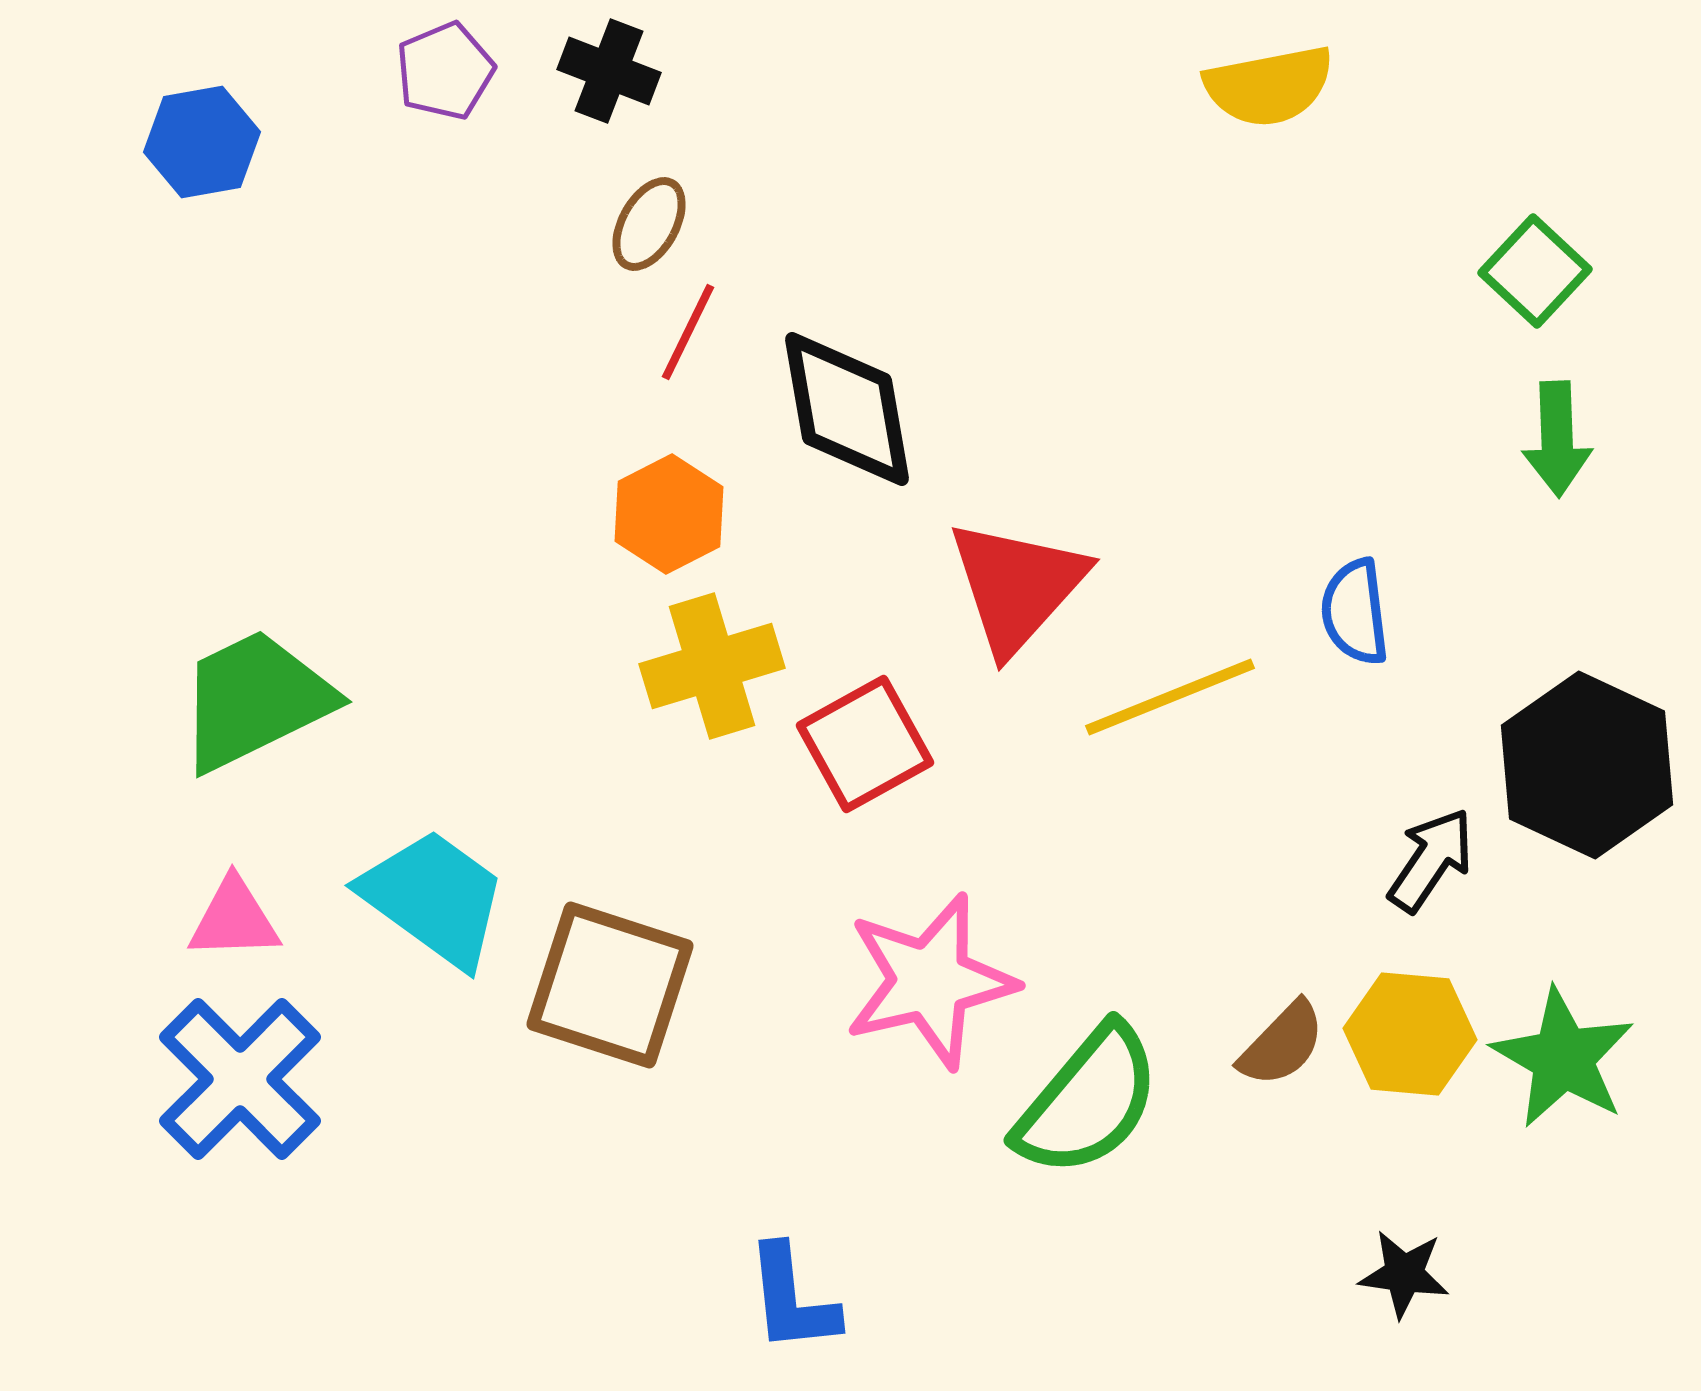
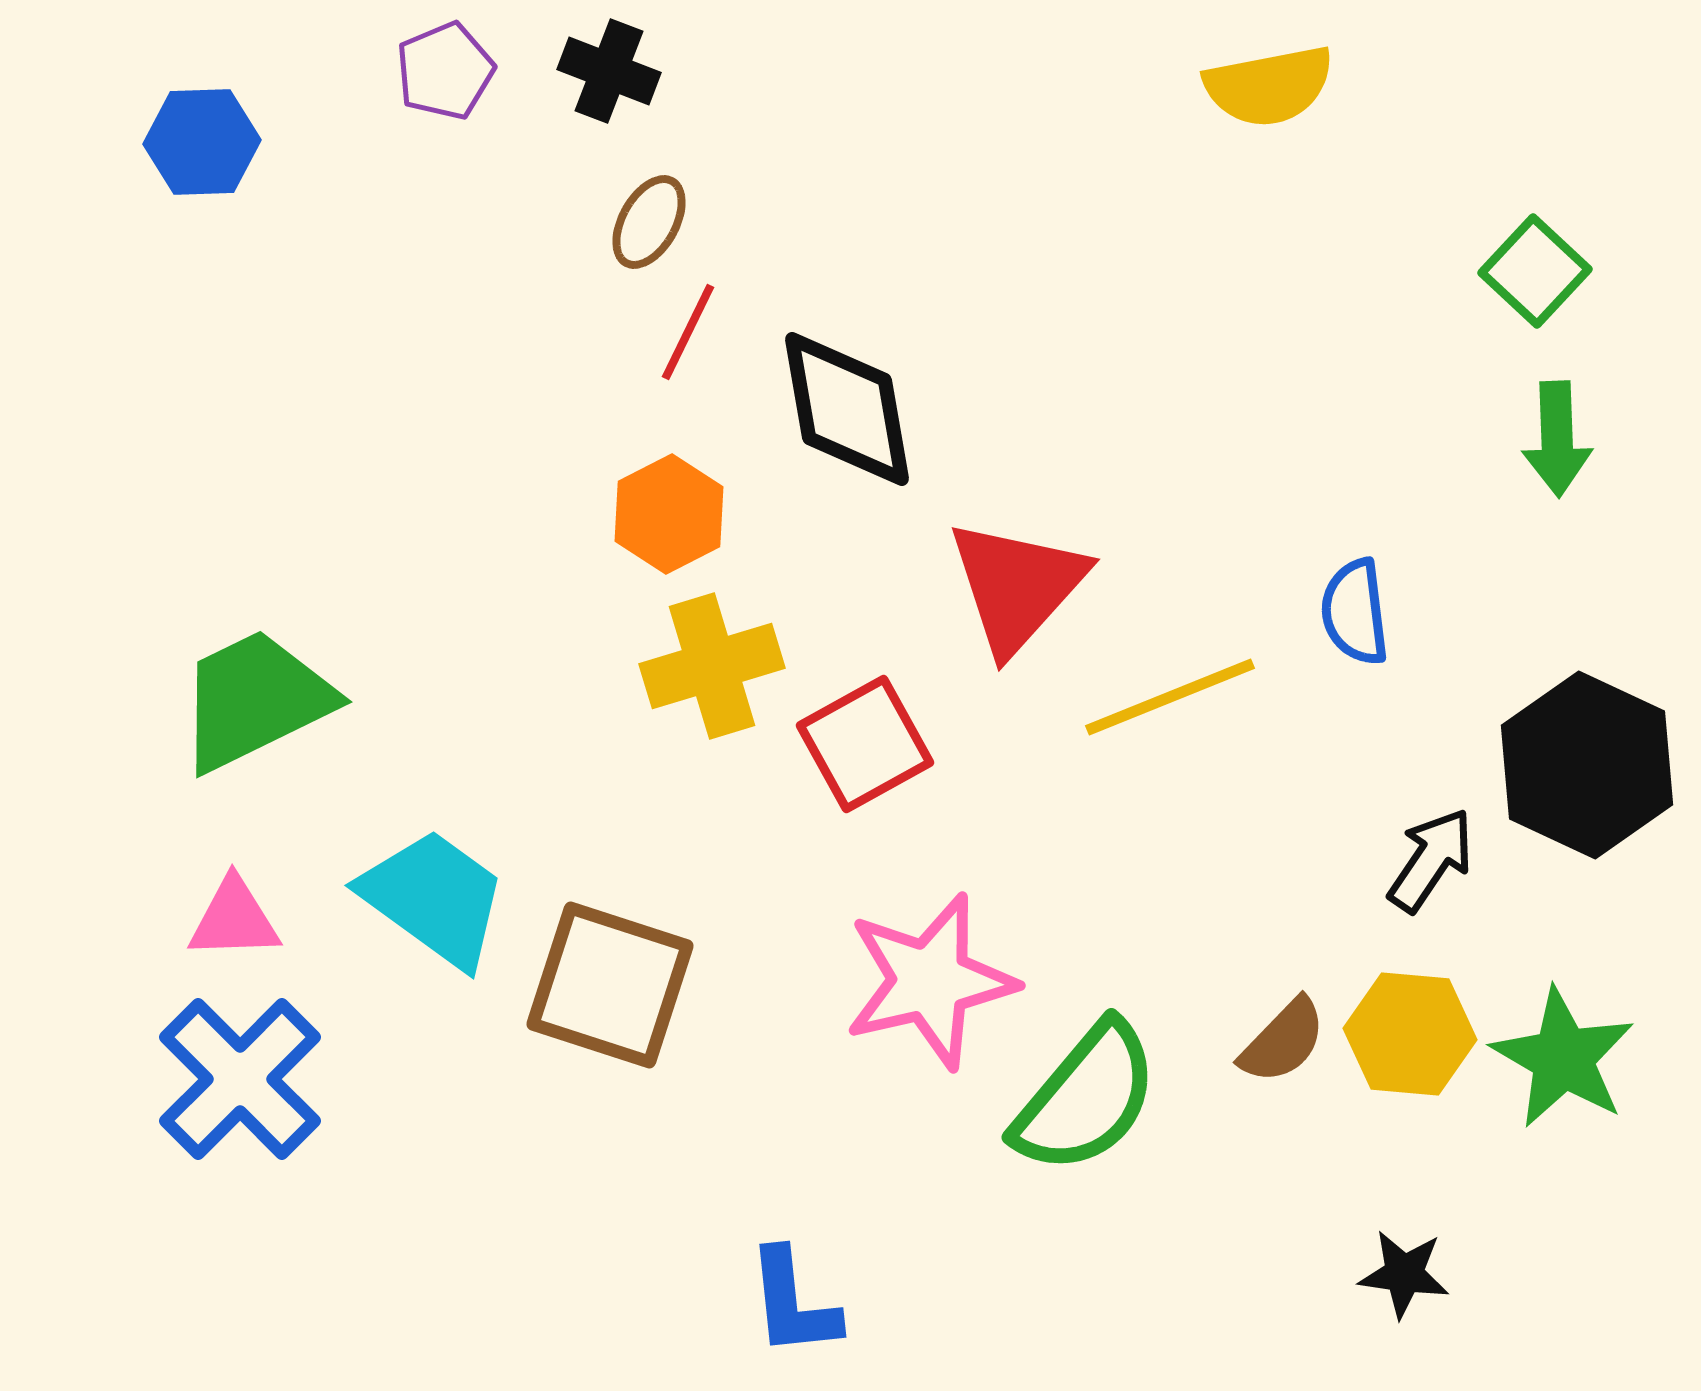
blue hexagon: rotated 8 degrees clockwise
brown ellipse: moved 2 px up
brown semicircle: moved 1 px right, 3 px up
green semicircle: moved 2 px left, 3 px up
blue L-shape: moved 1 px right, 4 px down
